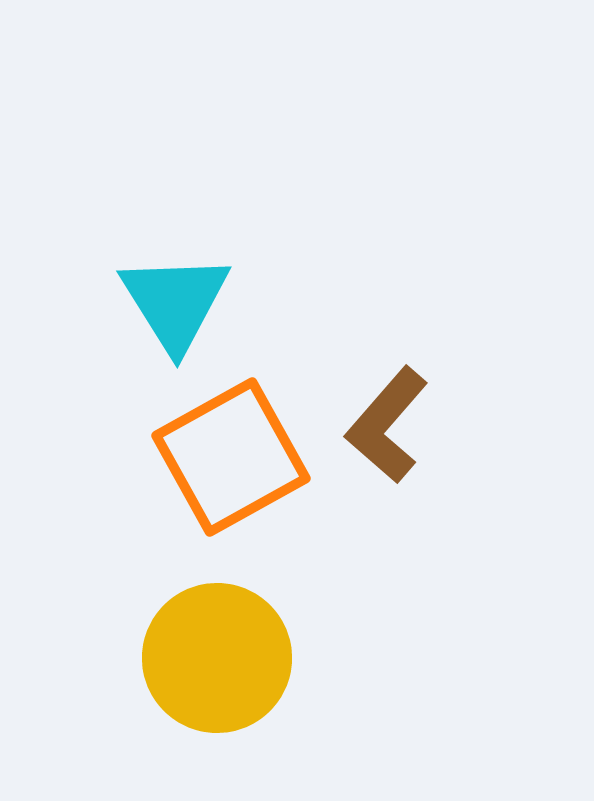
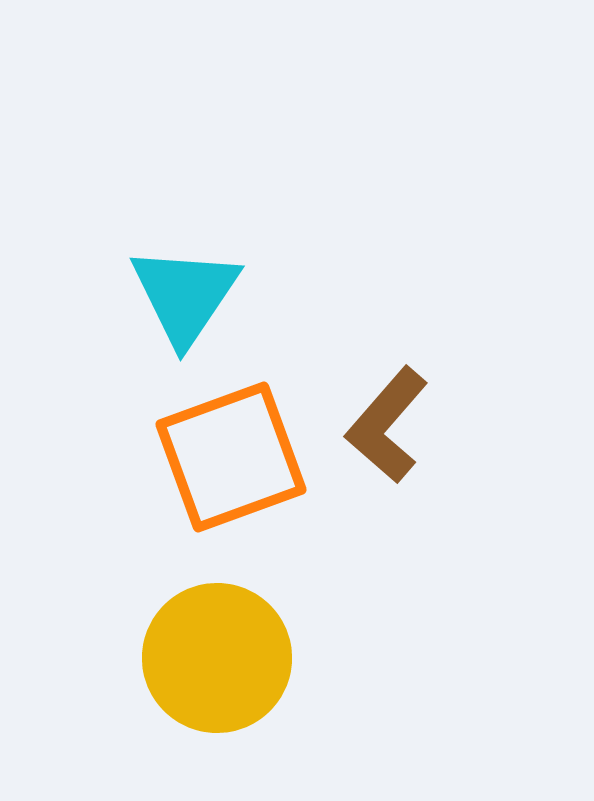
cyan triangle: moved 10 px right, 7 px up; rotated 6 degrees clockwise
orange square: rotated 9 degrees clockwise
